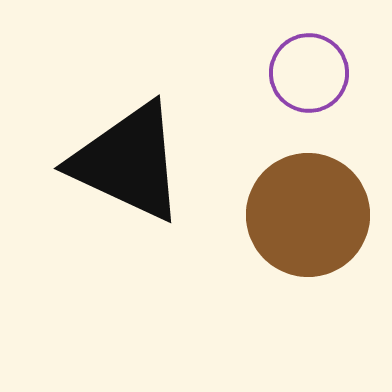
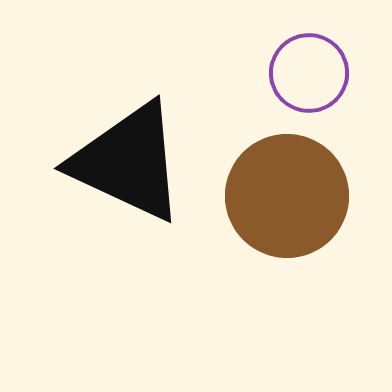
brown circle: moved 21 px left, 19 px up
